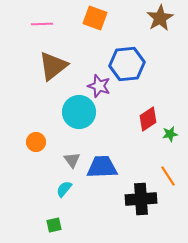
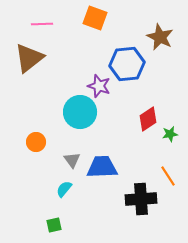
brown star: moved 19 px down; rotated 16 degrees counterclockwise
brown triangle: moved 24 px left, 8 px up
cyan circle: moved 1 px right
